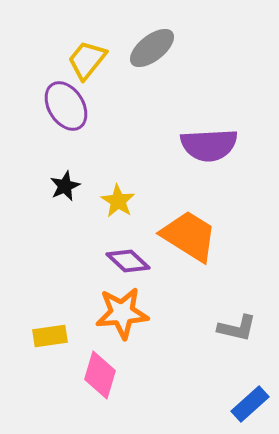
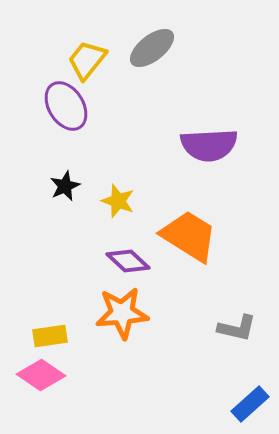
yellow star: rotated 12 degrees counterclockwise
pink diamond: moved 59 px left; rotated 72 degrees counterclockwise
